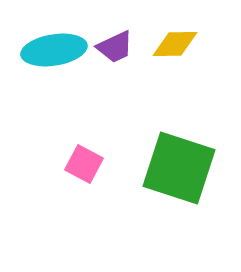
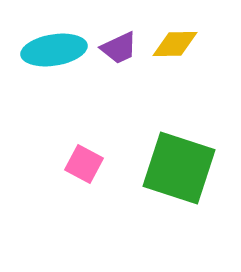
purple trapezoid: moved 4 px right, 1 px down
